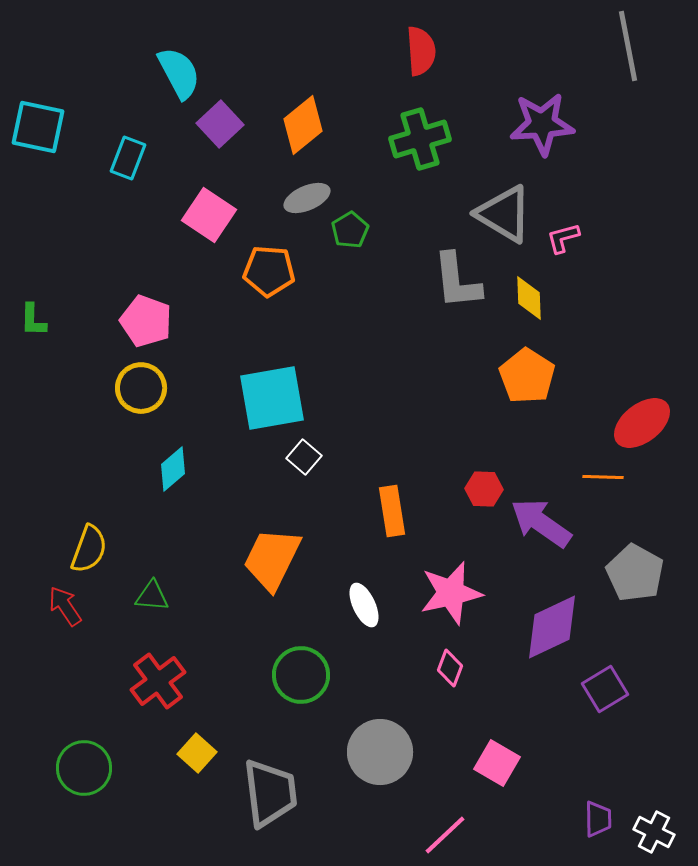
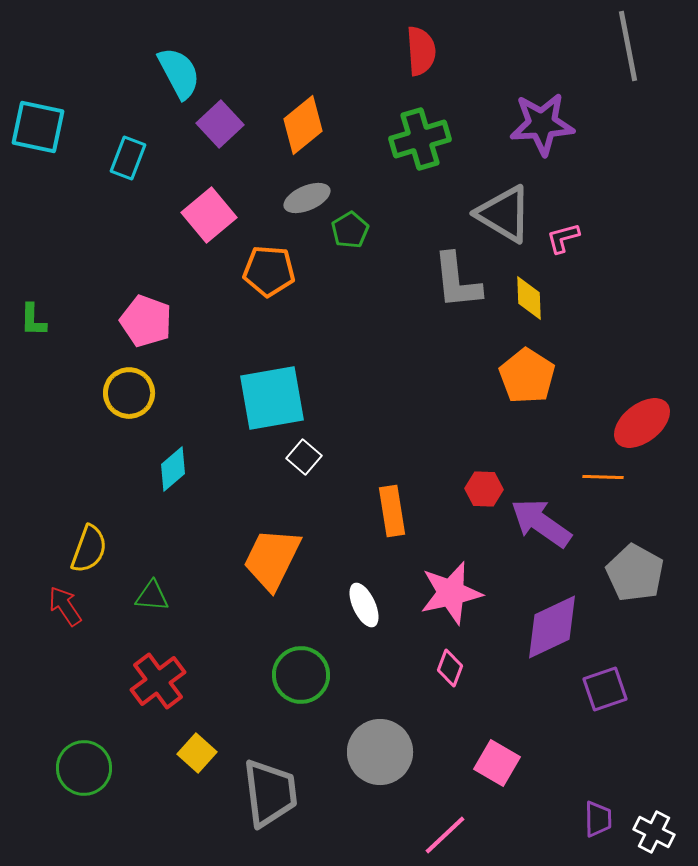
pink square at (209, 215): rotated 16 degrees clockwise
yellow circle at (141, 388): moved 12 px left, 5 px down
purple square at (605, 689): rotated 12 degrees clockwise
